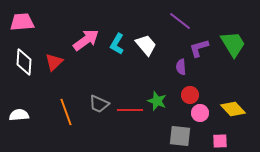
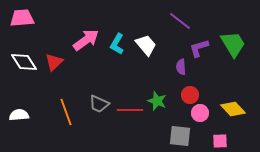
pink trapezoid: moved 4 px up
white diamond: rotated 36 degrees counterclockwise
